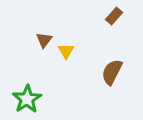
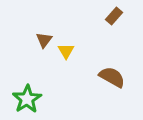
brown semicircle: moved 5 px down; rotated 92 degrees clockwise
